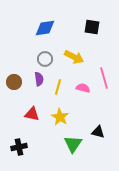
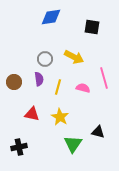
blue diamond: moved 6 px right, 11 px up
